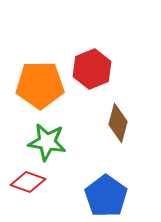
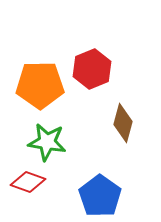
brown diamond: moved 5 px right
blue pentagon: moved 6 px left
